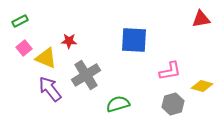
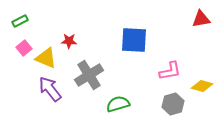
gray cross: moved 3 px right
